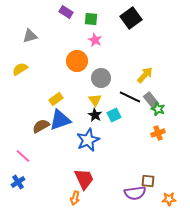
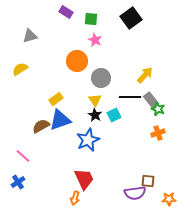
black line: rotated 25 degrees counterclockwise
